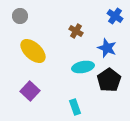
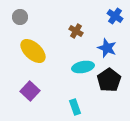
gray circle: moved 1 px down
